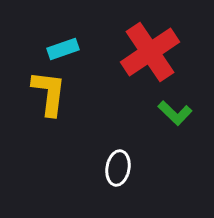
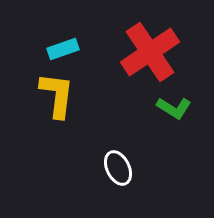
yellow L-shape: moved 8 px right, 2 px down
green L-shape: moved 1 px left, 5 px up; rotated 12 degrees counterclockwise
white ellipse: rotated 36 degrees counterclockwise
